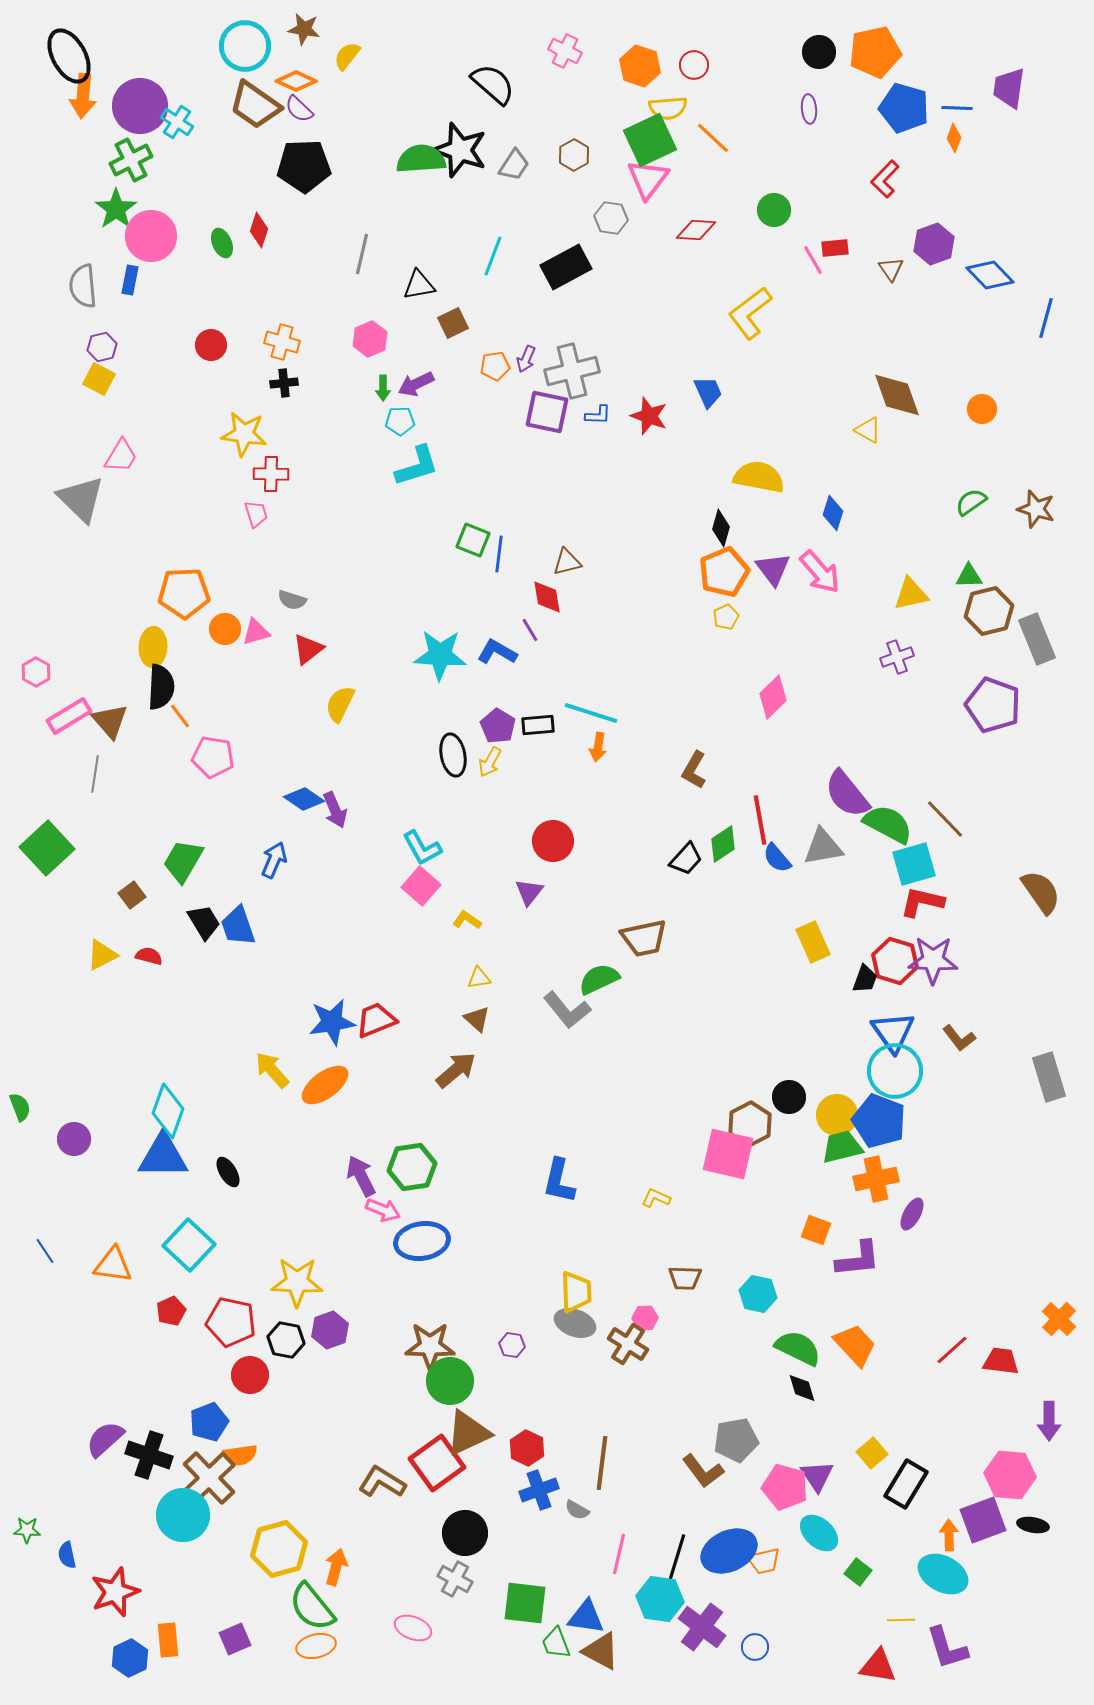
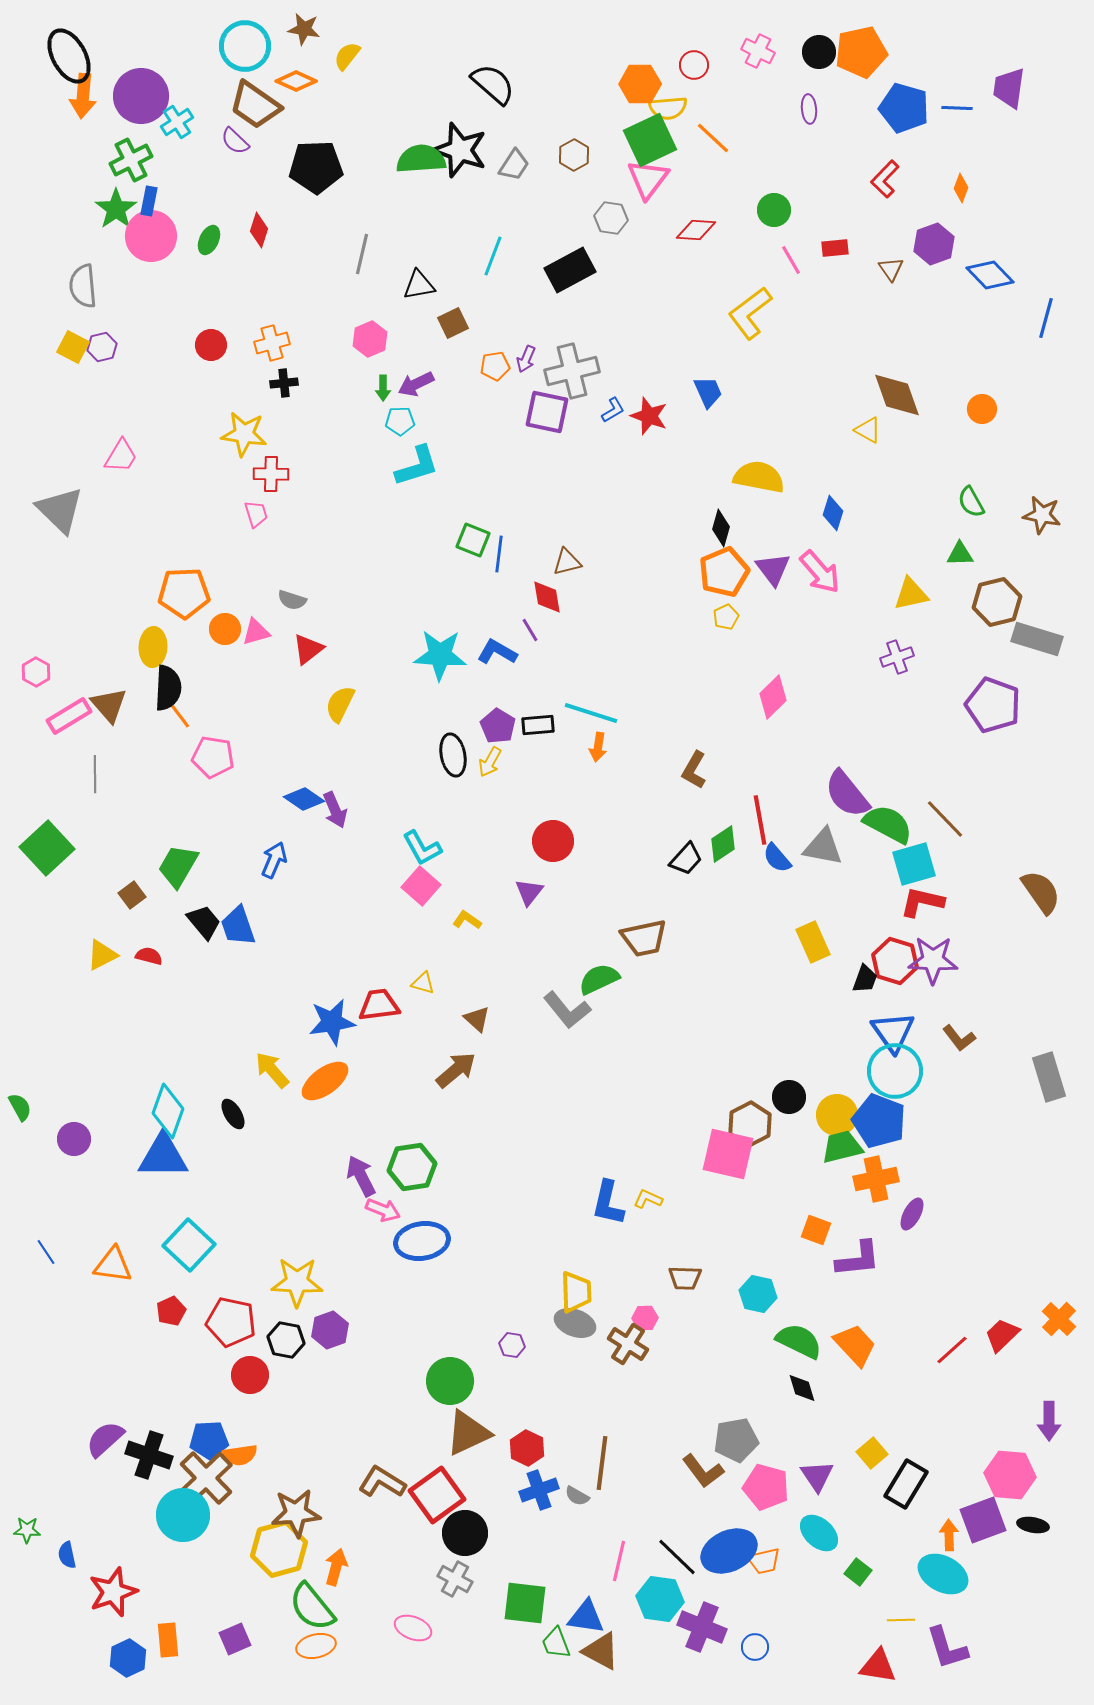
pink cross at (565, 51): moved 193 px right
orange pentagon at (875, 52): moved 14 px left
orange hexagon at (640, 66): moved 18 px down; rotated 18 degrees counterclockwise
purple circle at (140, 106): moved 1 px right, 10 px up
purple semicircle at (299, 109): moved 64 px left, 32 px down
cyan cross at (177, 122): rotated 24 degrees clockwise
orange diamond at (954, 138): moved 7 px right, 50 px down
black pentagon at (304, 166): moved 12 px right, 1 px down
green ellipse at (222, 243): moved 13 px left, 3 px up; rotated 48 degrees clockwise
pink line at (813, 260): moved 22 px left
black rectangle at (566, 267): moved 4 px right, 3 px down
blue rectangle at (130, 280): moved 19 px right, 79 px up
orange cross at (282, 342): moved 10 px left, 1 px down; rotated 32 degrees counterclockwise
yellow square at (99, 379): moved 26 px left, 32 px up
blue L-shape at (598, 415): moved 15 px right, 5 px up; rotated 32 degrees counterclockwise
gray triangle at (81, 499): moved 21 px left, 11 px down
green semicircle at (971, 502): rotated 84 degrees counterclockwise
brown star at (1036, 509): moved 6 px right, 6 px down; rotated 6 degrees counterclockwise
green triangle at (969, 576): moved 9 px left, 22 px up
brown hexagon at (989, 611): moved 8 px right, 9 px up
gray rectangle at (1037, 639): rotated 51 degrees counterclockwise
black semicircle at (161, 687): moved 7 px right, 1 px down
brown triangle at (110, 721): moved 1 px left, 16 px up
gray line at (95, 774): rotated 9 degrees counterclockwise
gray triangle at (823, 847): rotated 21 degrees clockwise
green trapezoid at (183, 861): moved 5 px left, 5 px down
black trapezoid at (204, 922): rotated 9 degrees counterclockwise
yellow triangle at (479, 978): moved 56 px left, 5 px down; rotated 25 degrees clockwise
red trapezoid at (376, 1020): moved 3 px right, 15 px up; rotated 15 degrees clockwise
orange ellipse at (325, 1085): moved 4 px up
green semicircle at (20, 1107): rotated 8 degrees counterclockwise
black ellipse at (228, 1172): moved 5 px right, 58 px up
blue L-shape at (559, 1181): moved 49 px right, 22 px down
yellow L-shape at (656, 1198): moved 8 px left, 1 px down
blue line at (45, 1251): moved 1 px right, 1 px down
brown star at (430, 1346): moved 134 px left, 167 px down; rotated 6 degrees counterclockwise
green semicircle at (798, 1348): moved 1 px right, 7 px up
red trapezoid at (1001, 1361): moved 1 px right, 26 px up; rotated 51 degrees counterclockwise
blue pentagon at (209, 1422): moved 18 px down; rotated 18 degrees clockwise
red square at (437, 1463): moved 32 px down
brown cross at (209, 1478): moved 3 px left
pink pentagon at (785, 1487): moved 19 px left
gray semicircle at (577, 1510): moved 14 px up
pink line at (619, 1554): moved 7 px down
black line at (677, 1557): rotated 63 degrees counterclockwise
red star at (115, 1592): moved 2 px left
purple cross at (702, 1627): rotated 15 degrees counterclockwise
blue hexagon at (130, 1658): moved 2 px left
